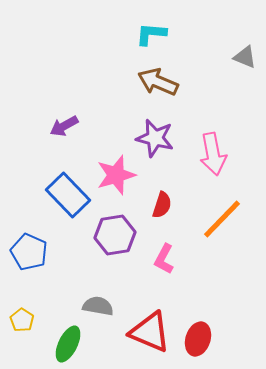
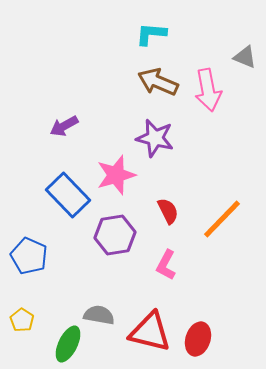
pink arrow: moved 5 px left, 64 px up
red semicircle: moved 6 px right, 6 px down; rotated 44 degrees counterclockwise
blue pentagon: moved 4 px down
pink L-shape: moved 2 px right, 6 px down
gray semicircle: moved 1 px right, 9 px down
red triangle: rotated 9 degrees counterclockwise
